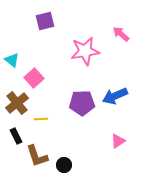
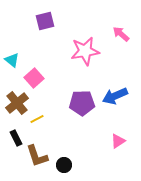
yellow line: moved 4 px left; rotated 24 degrees counterclockwise
black rectangle: moved 2 px down
